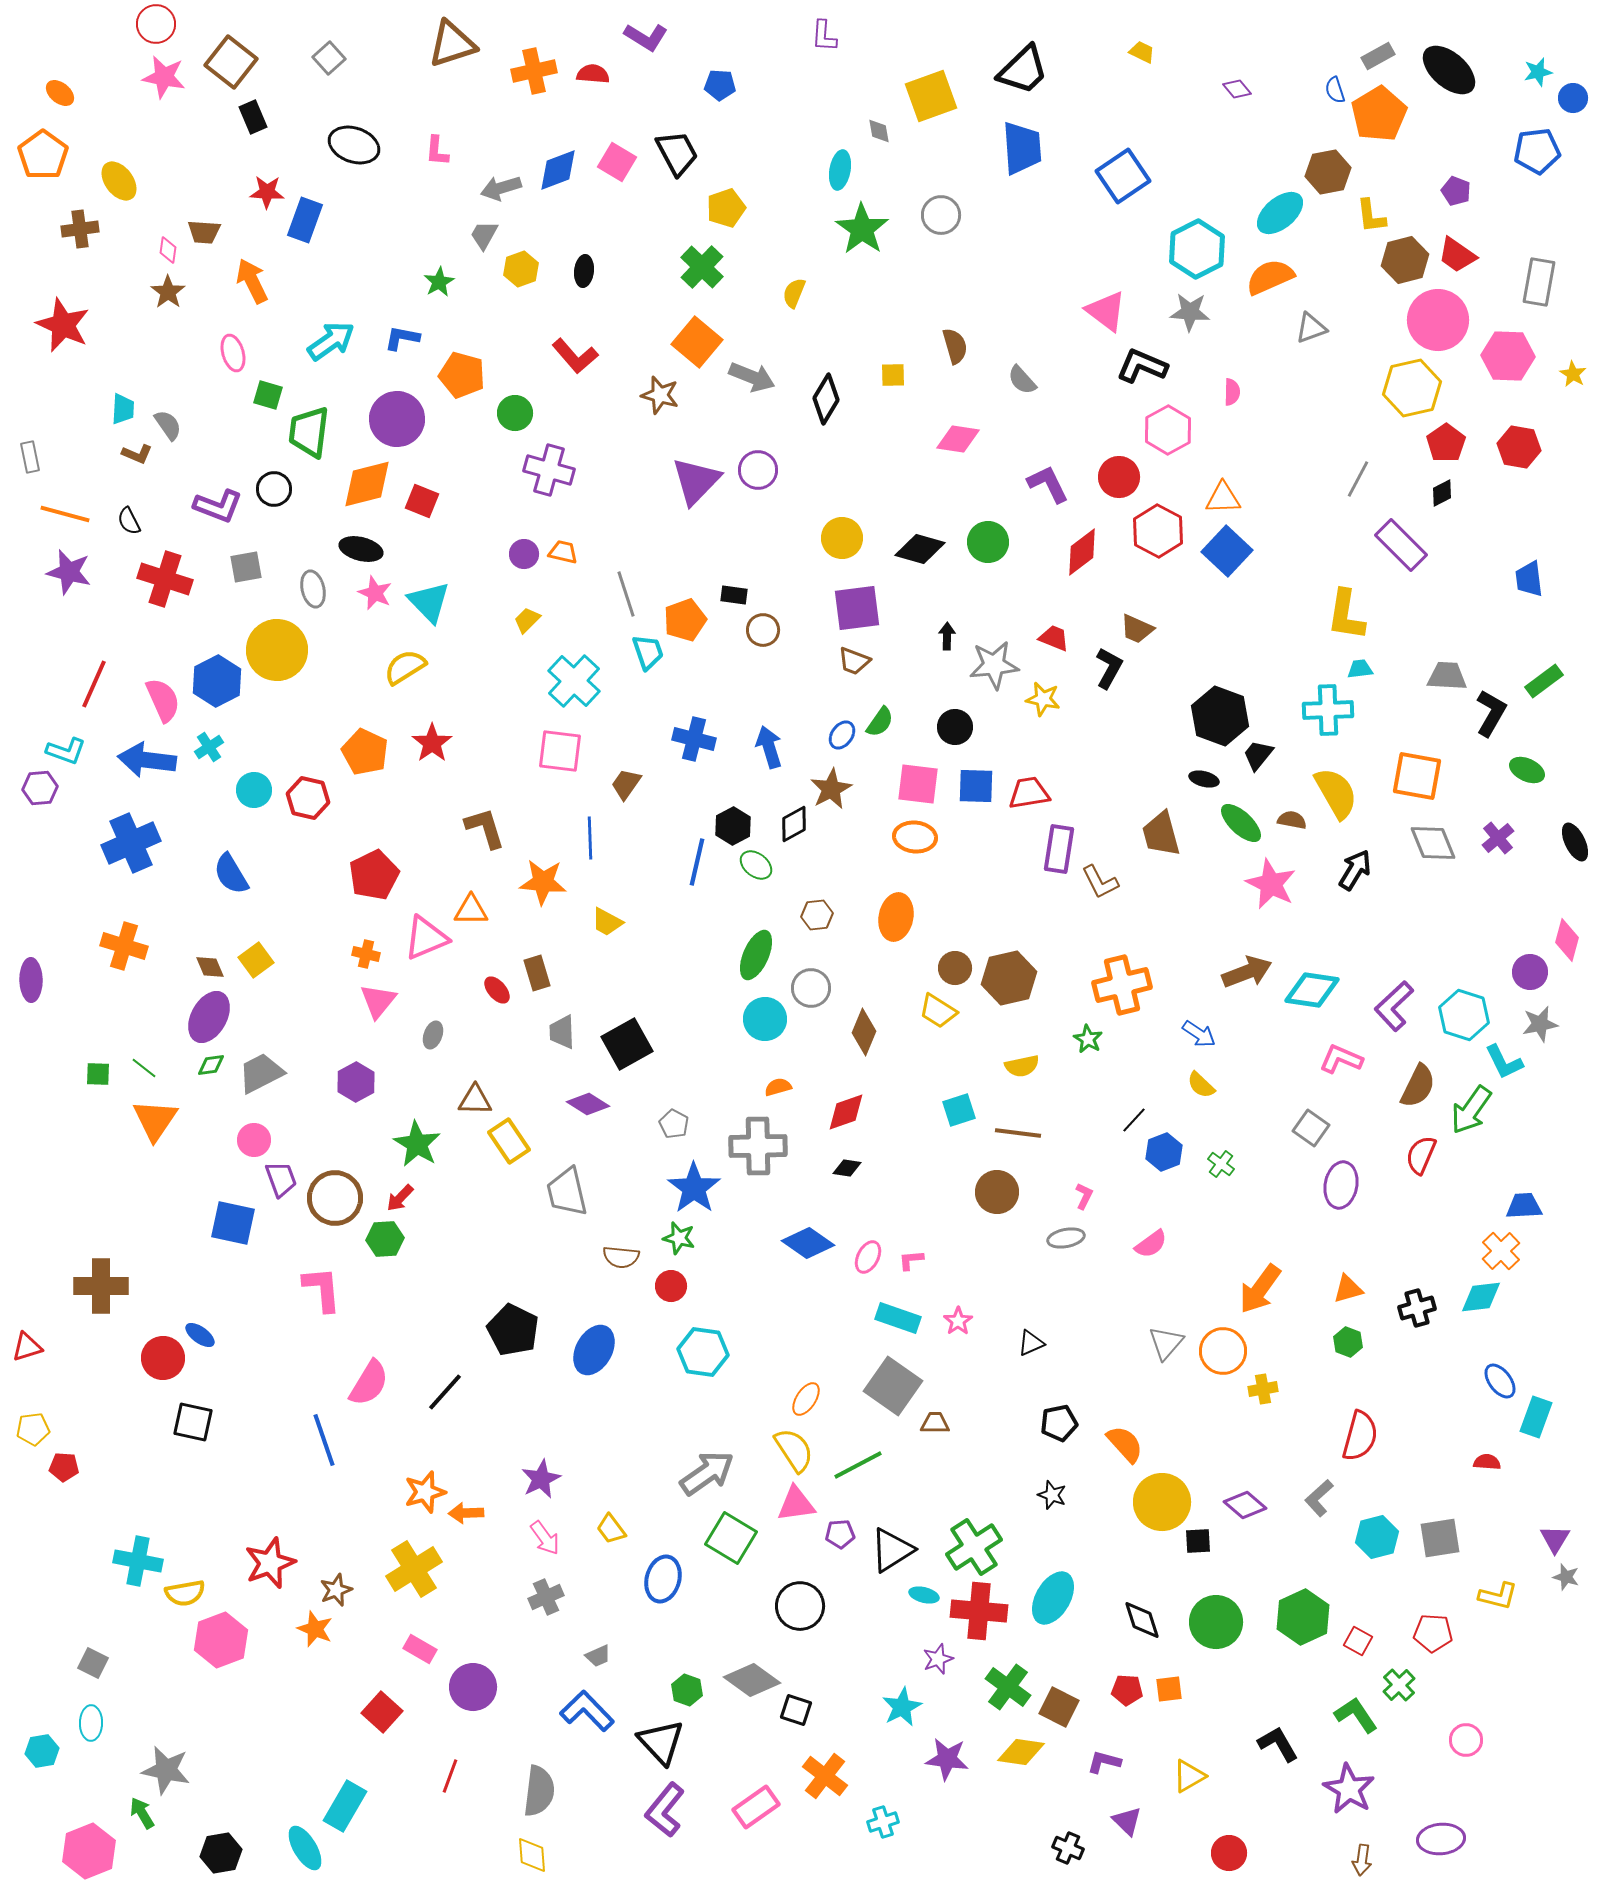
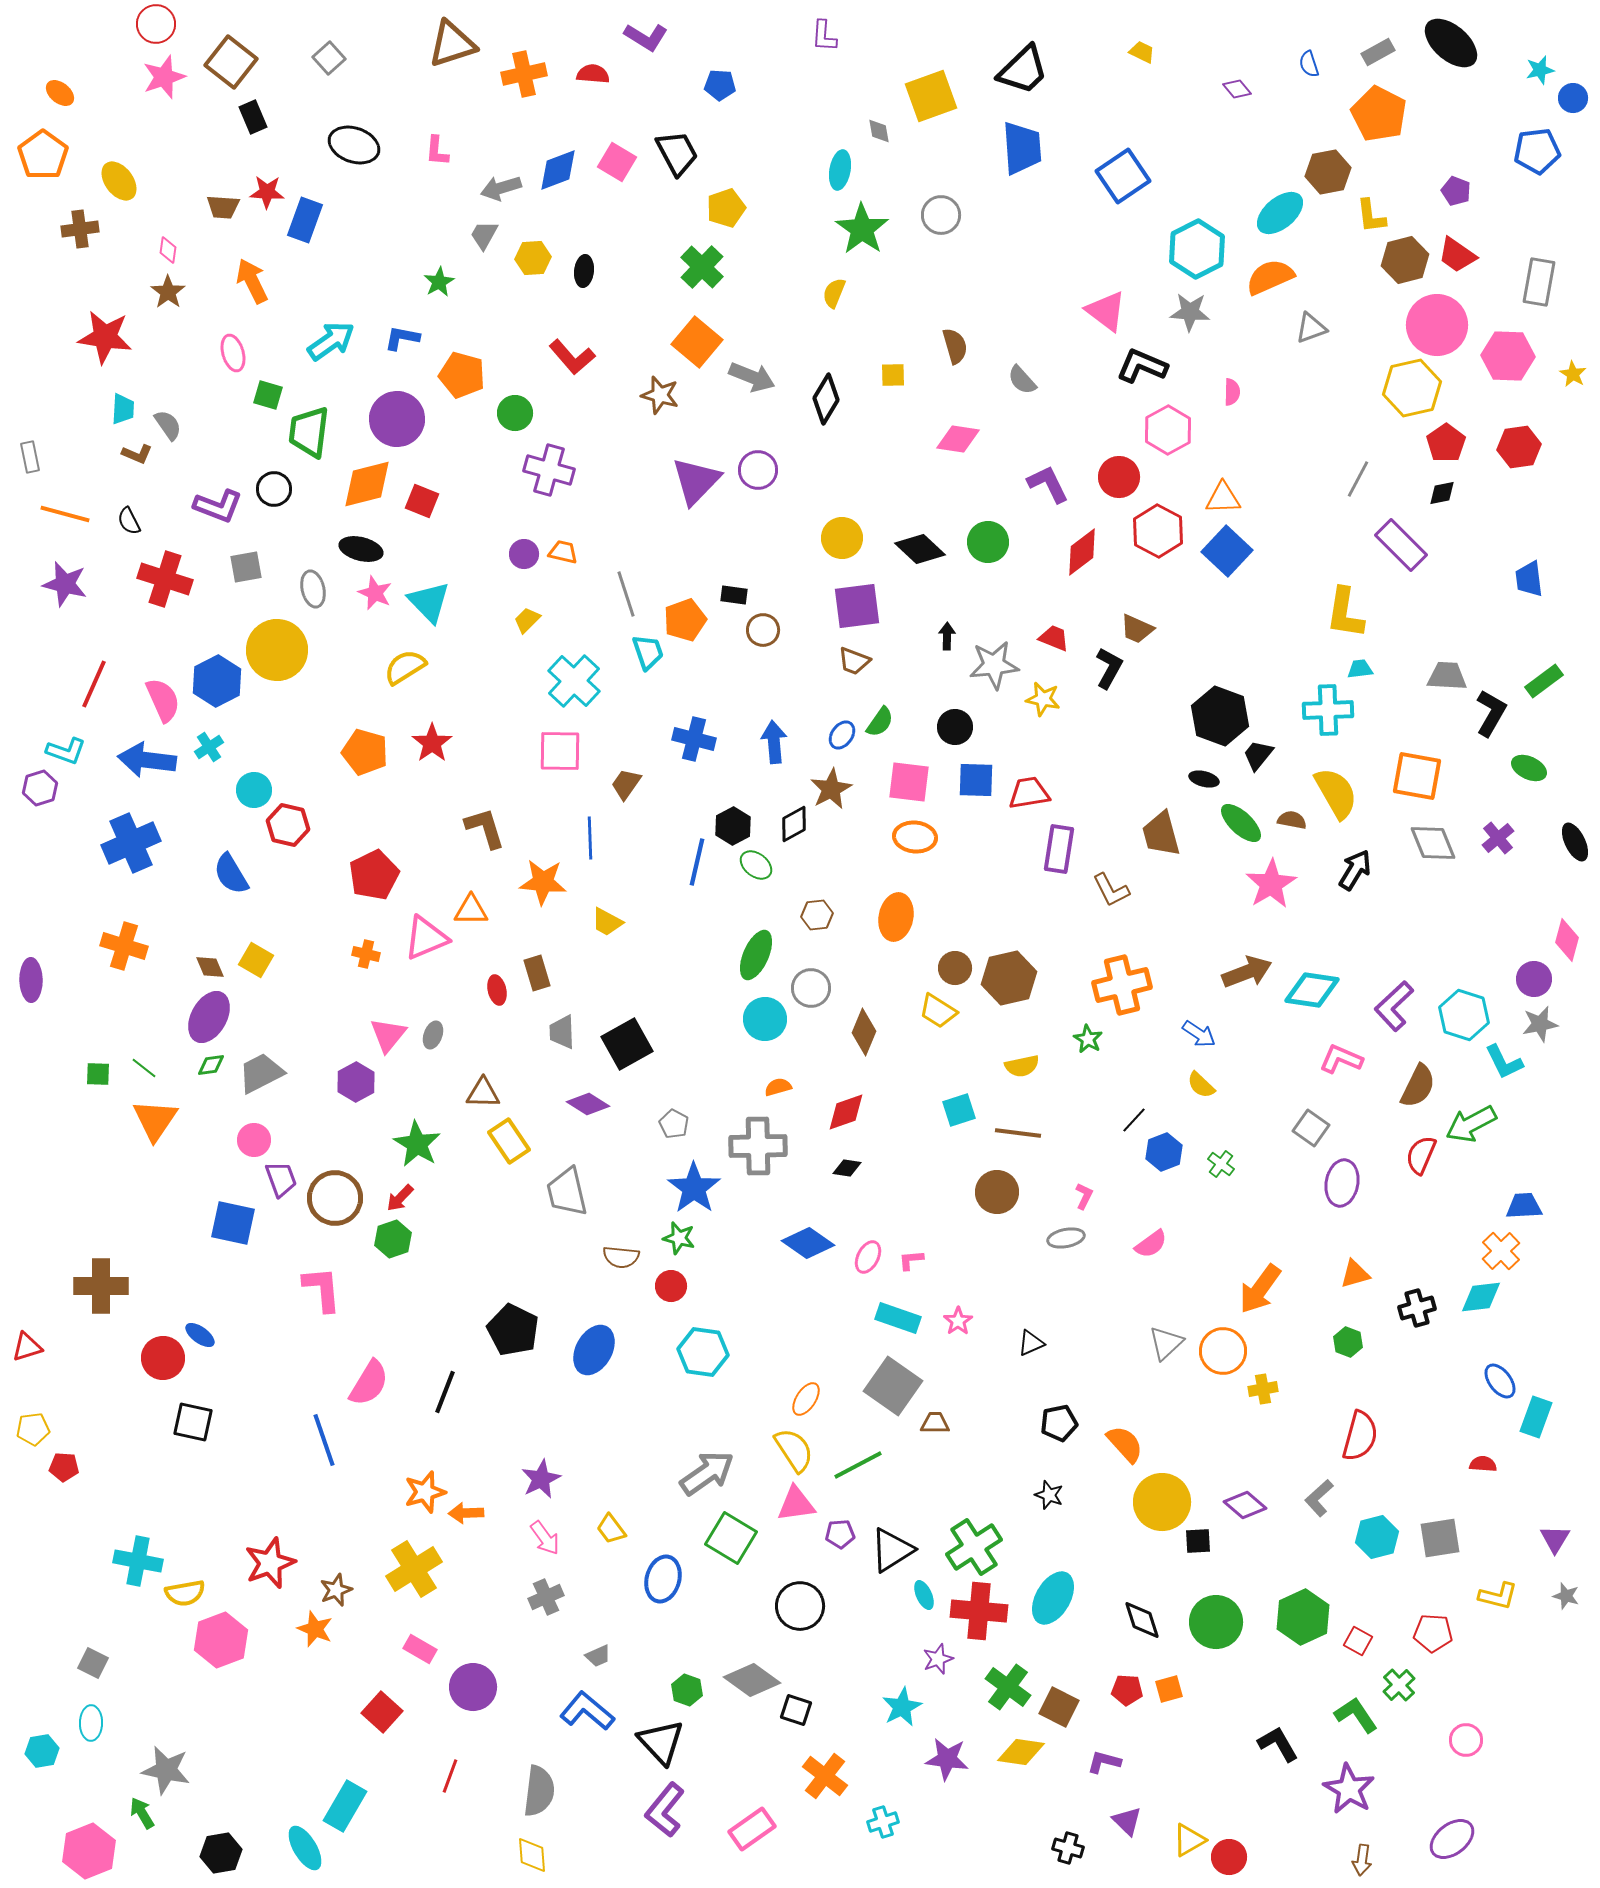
gray rectangle at (1378, 56): moved 4 px up
black ellipse at (1449, 70): moved 2 px right, 27 px up
orange cross at (534, 71): moved 10 px left, 3 px down
cyan star at (1538, 72): moved 2 px right, 2 px up
pink star at (164, 77): rotated 30 degrees counterclockwise
blue semicircle at (1335, 90): moved 26 px left, 26 px up
orange pentagon at (1379, 114): rotated 14 degrees counterclockwise
brown trapezoid at (204, 232): moved 19 px right, 25 px up
yellow hexagon at (521, 269): moved 12 px right, 11 px up; rotated 16 degrees clockwise
yellow semicircle at (794, 293): moved 40 px right
pink circle at (1438, 320): moved 1 px left, 5 px down
red star at (63, 325): moved 42 px right, 12 px down; rotated 16 degrees counterclockwise
red L-shape at (575, 356): moved 3 px left, 1 px down
red hexagon at (1519, 447): rotated 18 degrees counterclockwise
black diamond at (1442, 493): rotated 16 degrees clockwise
black diamond at (920, 549): rotated 27 degrees clockwise
purple star at (69, 572): moved 4 px left, 12 px down
purple square at (857, 608): moved 2 px up
yellow L-shape at (1346, 615): moved 1 px left, 2 px up
blue arrow at (769, 747): moved 5 px right, 5 px up; rotated 12 degrees clockwise
pink square at (560, 751): rotated 6 degrees counterclockwise
orange pentagon at (365, 752): rotated 9 degrees counterclockwise
green ellipse at (1527, 770): moved 2 px right, 2 px up
pink square at (918, 784): moved 9 px left, 2 px up
blue square at (976, 786): moved 6 px up
purple hexagon at (40, 788): rotated 12 degrees counterclockwise
red hexagon at (308, 798): moved 20 px left, 27 px down
brown L-shape at (1100, 882): moved 11 px right, 8 px down
pink star at (1271, 884): rotated 15 degrees clockwise
yellow square at (256, 960): rotated 24 degrees counterclockwise
purple circle at (1530, 972): moved 4 px right, 7 px down
red ellipse at (497, 990): rotated 28 degrees clockwise
pink triangle at (378, 1001): moved 10 px right, 34 px down
brown triangle at (475, 1100): moved 8 px right, 7 px up
green arrow at (1471, 1110): moved 14 px down; rotated 27 degrees clockwise
purple ellipse at (1341, 1185): moved 1 px right, 2 px up
green hexagon at (385, 1239): moved 8 px right; rotated 15 degrees counterclockwise
orange triangle at (1348, 1289): moved 7 px right, 15 px up
gray triangle at (1166, 1343): rotated 6 degrees clockwise
black line at (445, 1392): rotated 21 degrees counterclockwise
red semicircle at (1487, 1462): moved 4 px left, 2 px down
black star at (1052, 1495): moved 3 px left
gray star at (1566, 1577): moved 19 px down
cyan ellipse at (924, 1595): rotated 52 degrees clockwise
orange square at (1169, 1689): rotated 8 degrees counterclockwise
blue L-shape at (587, 1711): rotated 6 degrees counterclockwise
yellow triangle at (1189, 1776): moved 64 px down
pink rectangle at (756, 1807): moved 4 px left, 22 px down
purple ellipse at (1441, 1839): moved 11 px right; rotated 33 degrees counterclockwise
black cross at (1068, 1848): rotated 8 degrees counterclockwise
red circle at (1229, 1853): moved 4 px down
